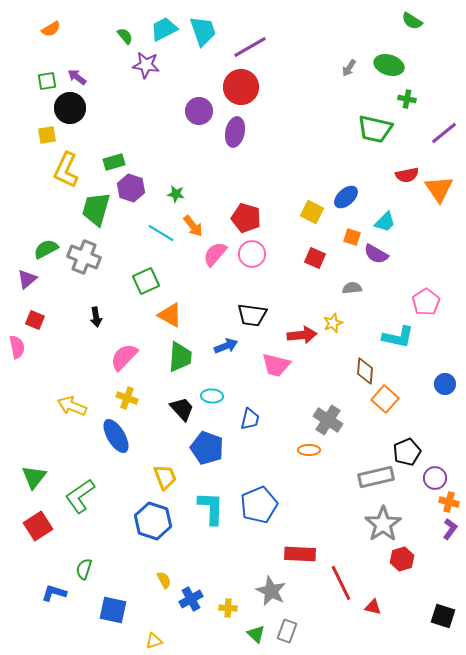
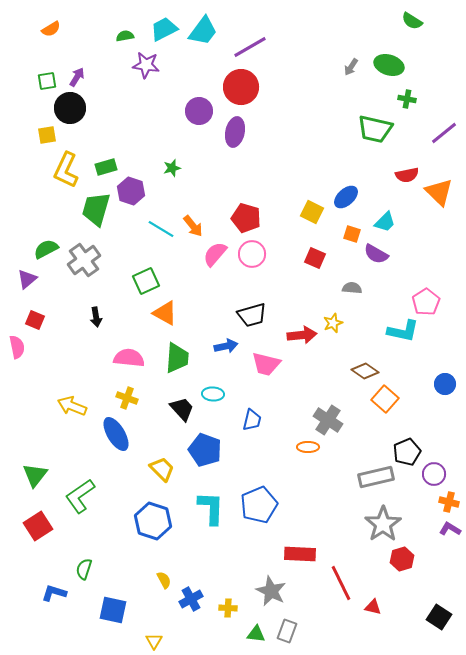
cyan trapezoid at (203, 31): rotated 56 degrees clockwise
green semicircle at (125, 36): rotated 60 degrees counterclockwise
gray arrow at (349, 68): moved 2 px right, 1 px up
purple arrow at (77, 77): rotated 84 degrees clockwise
green rectangle at (114, 162): moved 8 px left, 5 px down
purple hexagon at (131, 188): moved 3 px down
orange triangle at (439, 189): moved 3 px down; rotated 12 degrees counterclockwise
green star at (176, 194): moved 4 px left, 26 px up; rotated 24 degrees counterclockwise
cyan line at (161, 233): moved 4 px up
orange square at (352, 237): moved 3 px up
gray cross at (84, 257): moved 3 px down; rotated 32 degrees clockwise
gray semicircle at (352, 288): rotated 12 degrees clockwise
orange triangle at (170, 315): moved 5 px left, 2 px up
black trapezoid at (252, 315): rotated 24 degrees counterclockwise
cyan L-shape at (398, 337): moved 5 px right, 6 px up
blue arrow at (226, 346): rotated 10 degrees clockwise
pink semicircle at (124, 357): moved 5 px right, 1 px down; rotated 52 degrees clockwise
green trapezoid at (180, 357): moved 3 px left, 1 px down
pink trapezoid at (276, 365): moved 10 px left, 1 px up
brown diamond at (365, 371): rotated 60 degrees counterclockwise
cyan ellipse at (212, 396): moved 1 px right, 2 px up
blue trapezoid at (250, 419): moved 2 px right, 1 px down
blue ellipse at (116, 436): moved 2 px up
blue pentagon at (207, 448): moved 2 px left, 2 px down
orange ellipse at (309, 450): moved 1 px left, 3 px up
green triangle at (34, 477): moved 1 px right, 2 px up
yellow trapezoid at (165, 477): moved 3 px left, 8 px up; rotated 24 degrees counterclockwise
purple circle at (435, 478): moved 1 px left, 4 px up
purple L-shape at (450, 529): rotated 95 degrees counterclockwise
black square at (443, 616): moved 4 px left, 1 px down; rotated 15 degrees clockwise
green triangle at (256, 634): rotated 36 degrees counterclockwise
yellow triangle at (154, 641): rotated 42 degrees counterclockwise
